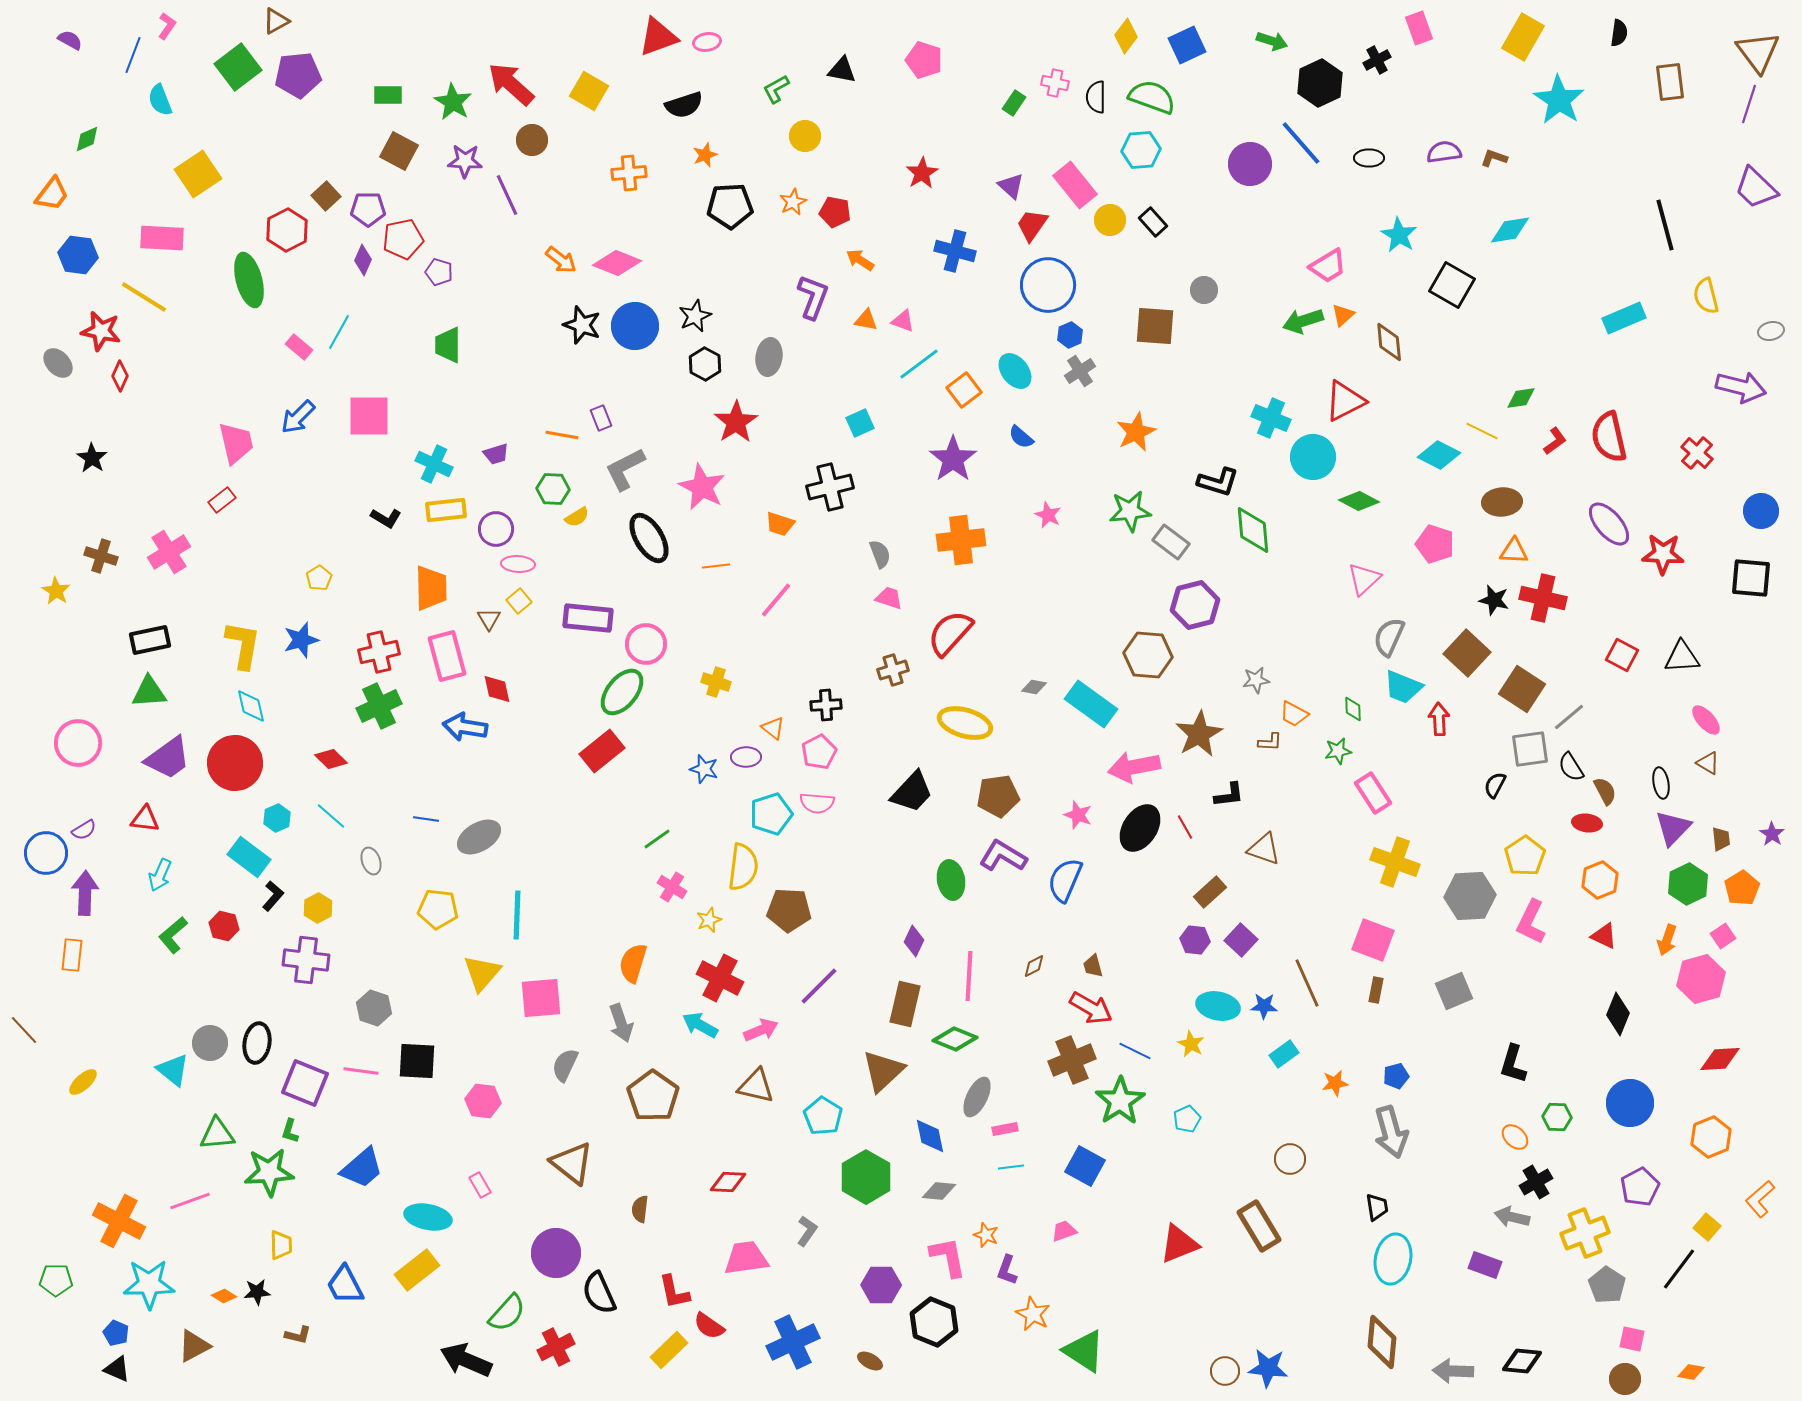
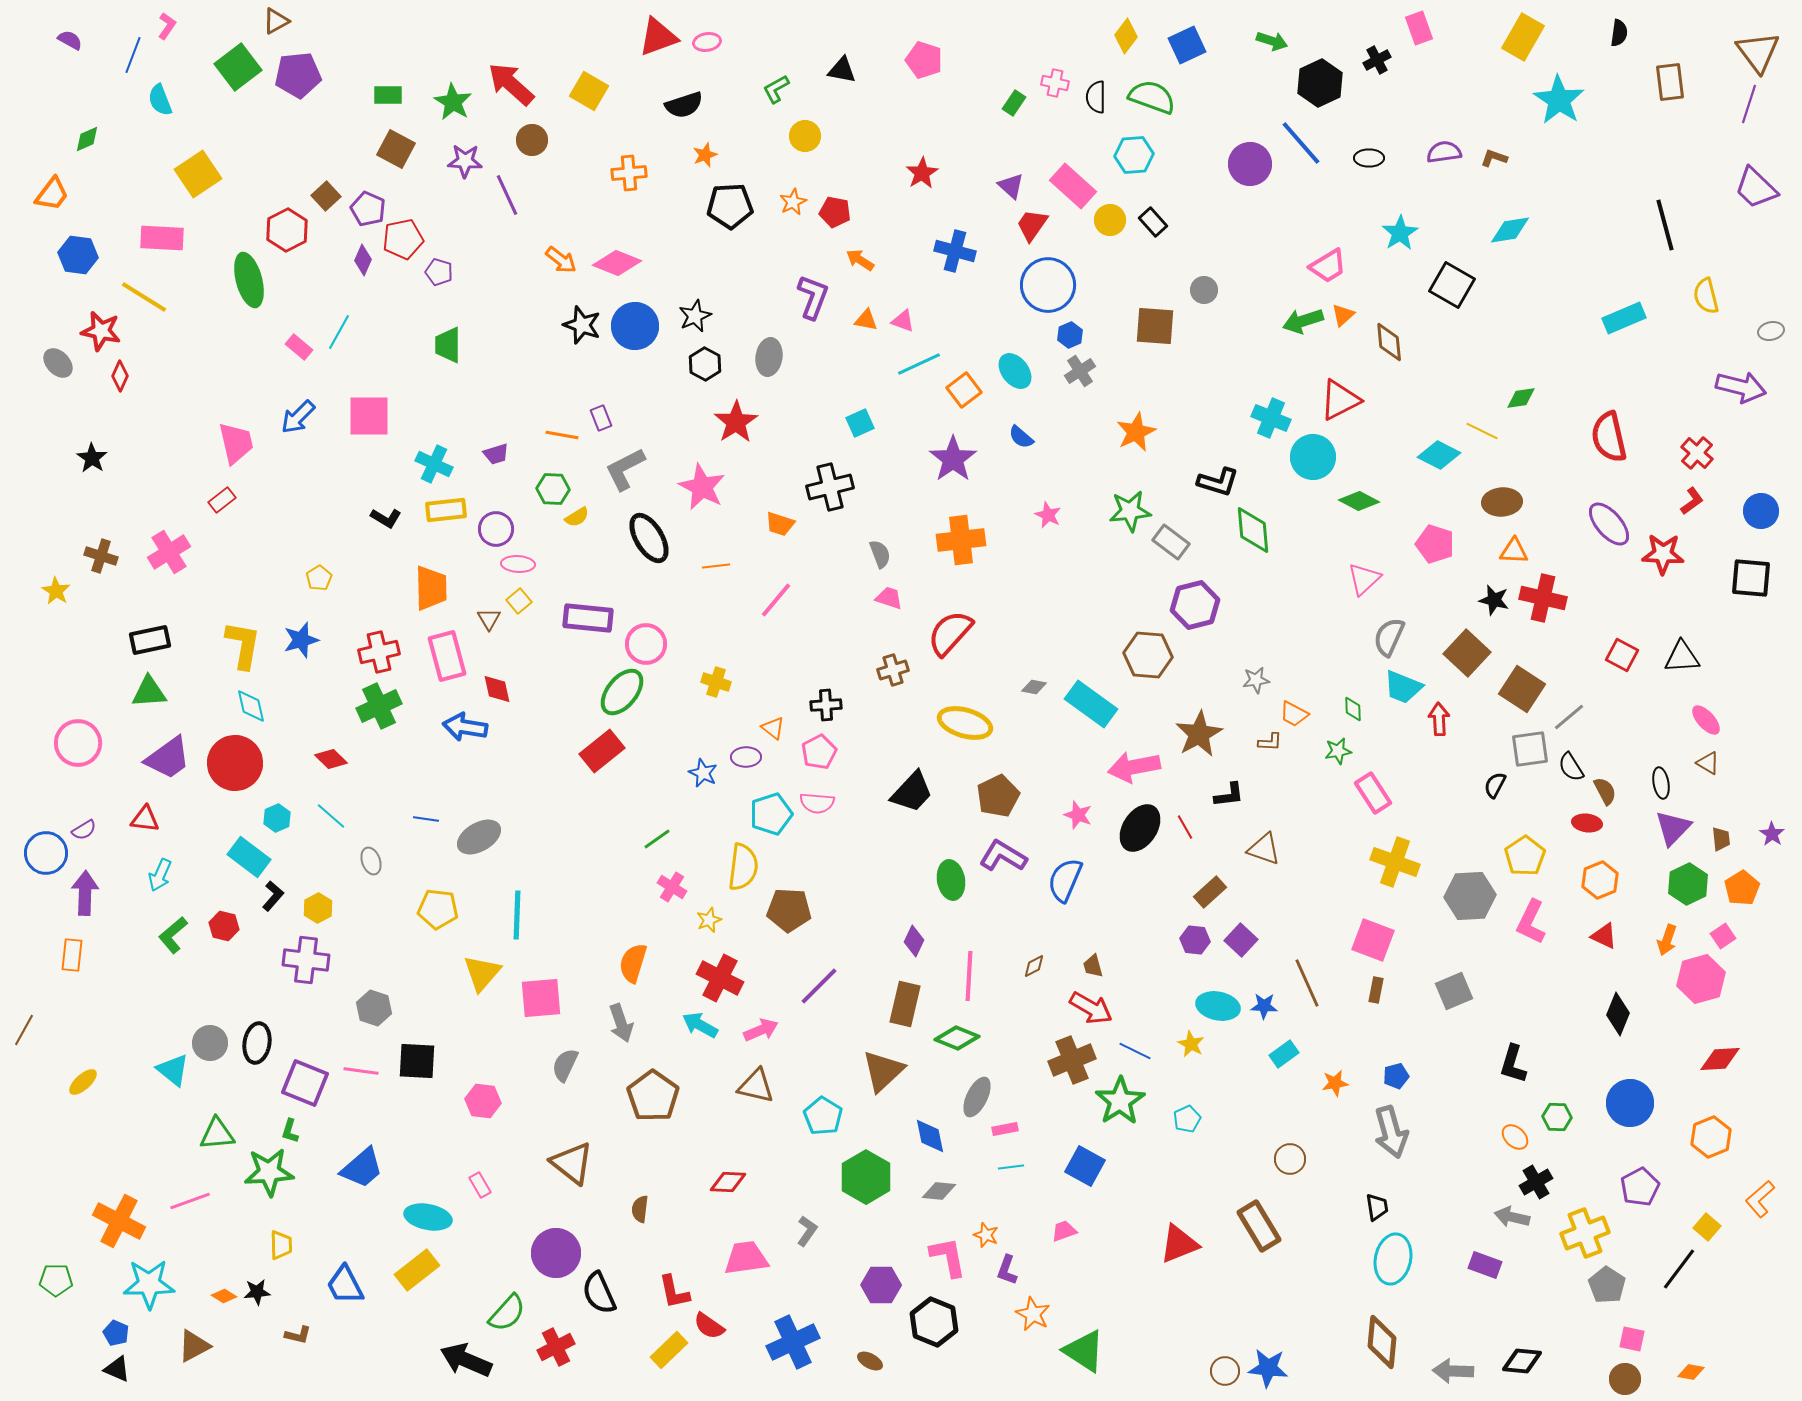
cyan hexagon at (1141, 150): moved 7 px left, 5 px down
brown square at (399, 151): moved 3 px left, 2 px up
pink rectangle at (1075, 185): moved 2 px left, 1 px down; rotated 9 degrees counterclockwise
purple pentagon at (368, 209): rotated 24 degrees clockwise
cyan star at (1399, 235): moved 1 px right, 2 px up; rotated 9 degrees clockwise
cyan line at (919, 364): rotated 12 degrees clockwise
red triangle at (1345, 401): moved 5 px left, 1 px up
red L-shape at (1555, 441): moved 137 px right, 60 px down
blue star at (704, 769): moved 1 px left, 4 px down; rotated 8 degrees clockwise
brown pentagon at (998, 796): rotated 18 degrees counterclockwise
brown line at (24, 1030): rotated 72 degrees clockwise
green diamond at (955, 1039): moved 2 px right, 1 px up
